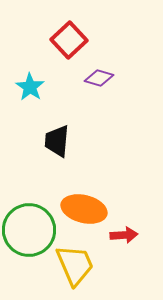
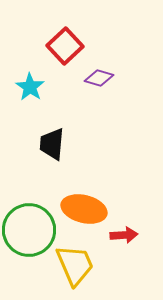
red square: moved 4 px left, 6 px down
black trapezoid: moved 5 px left, 3 px down
